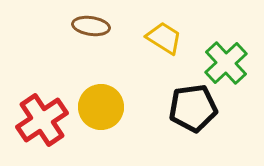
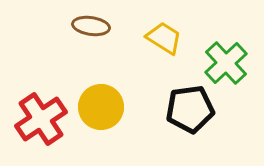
black pentagon: moved 3 px left, 1 px down
red cross: moved 1 px left, 1 px up
